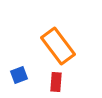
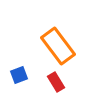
red rectangle: rotated 36 degrees counterclockwise
